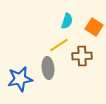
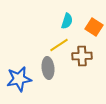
blue star: moved 1 px left
